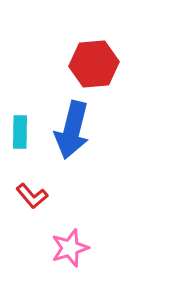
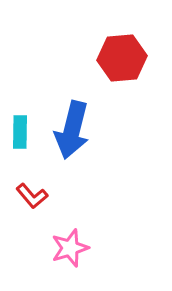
red hexagon: moved 28 px right, 6 px up
